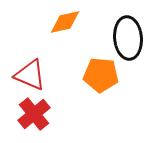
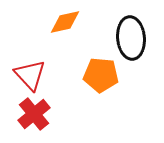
black ellipse: moved 3 px right
red triangle: rotated 24 degrees clockwise
